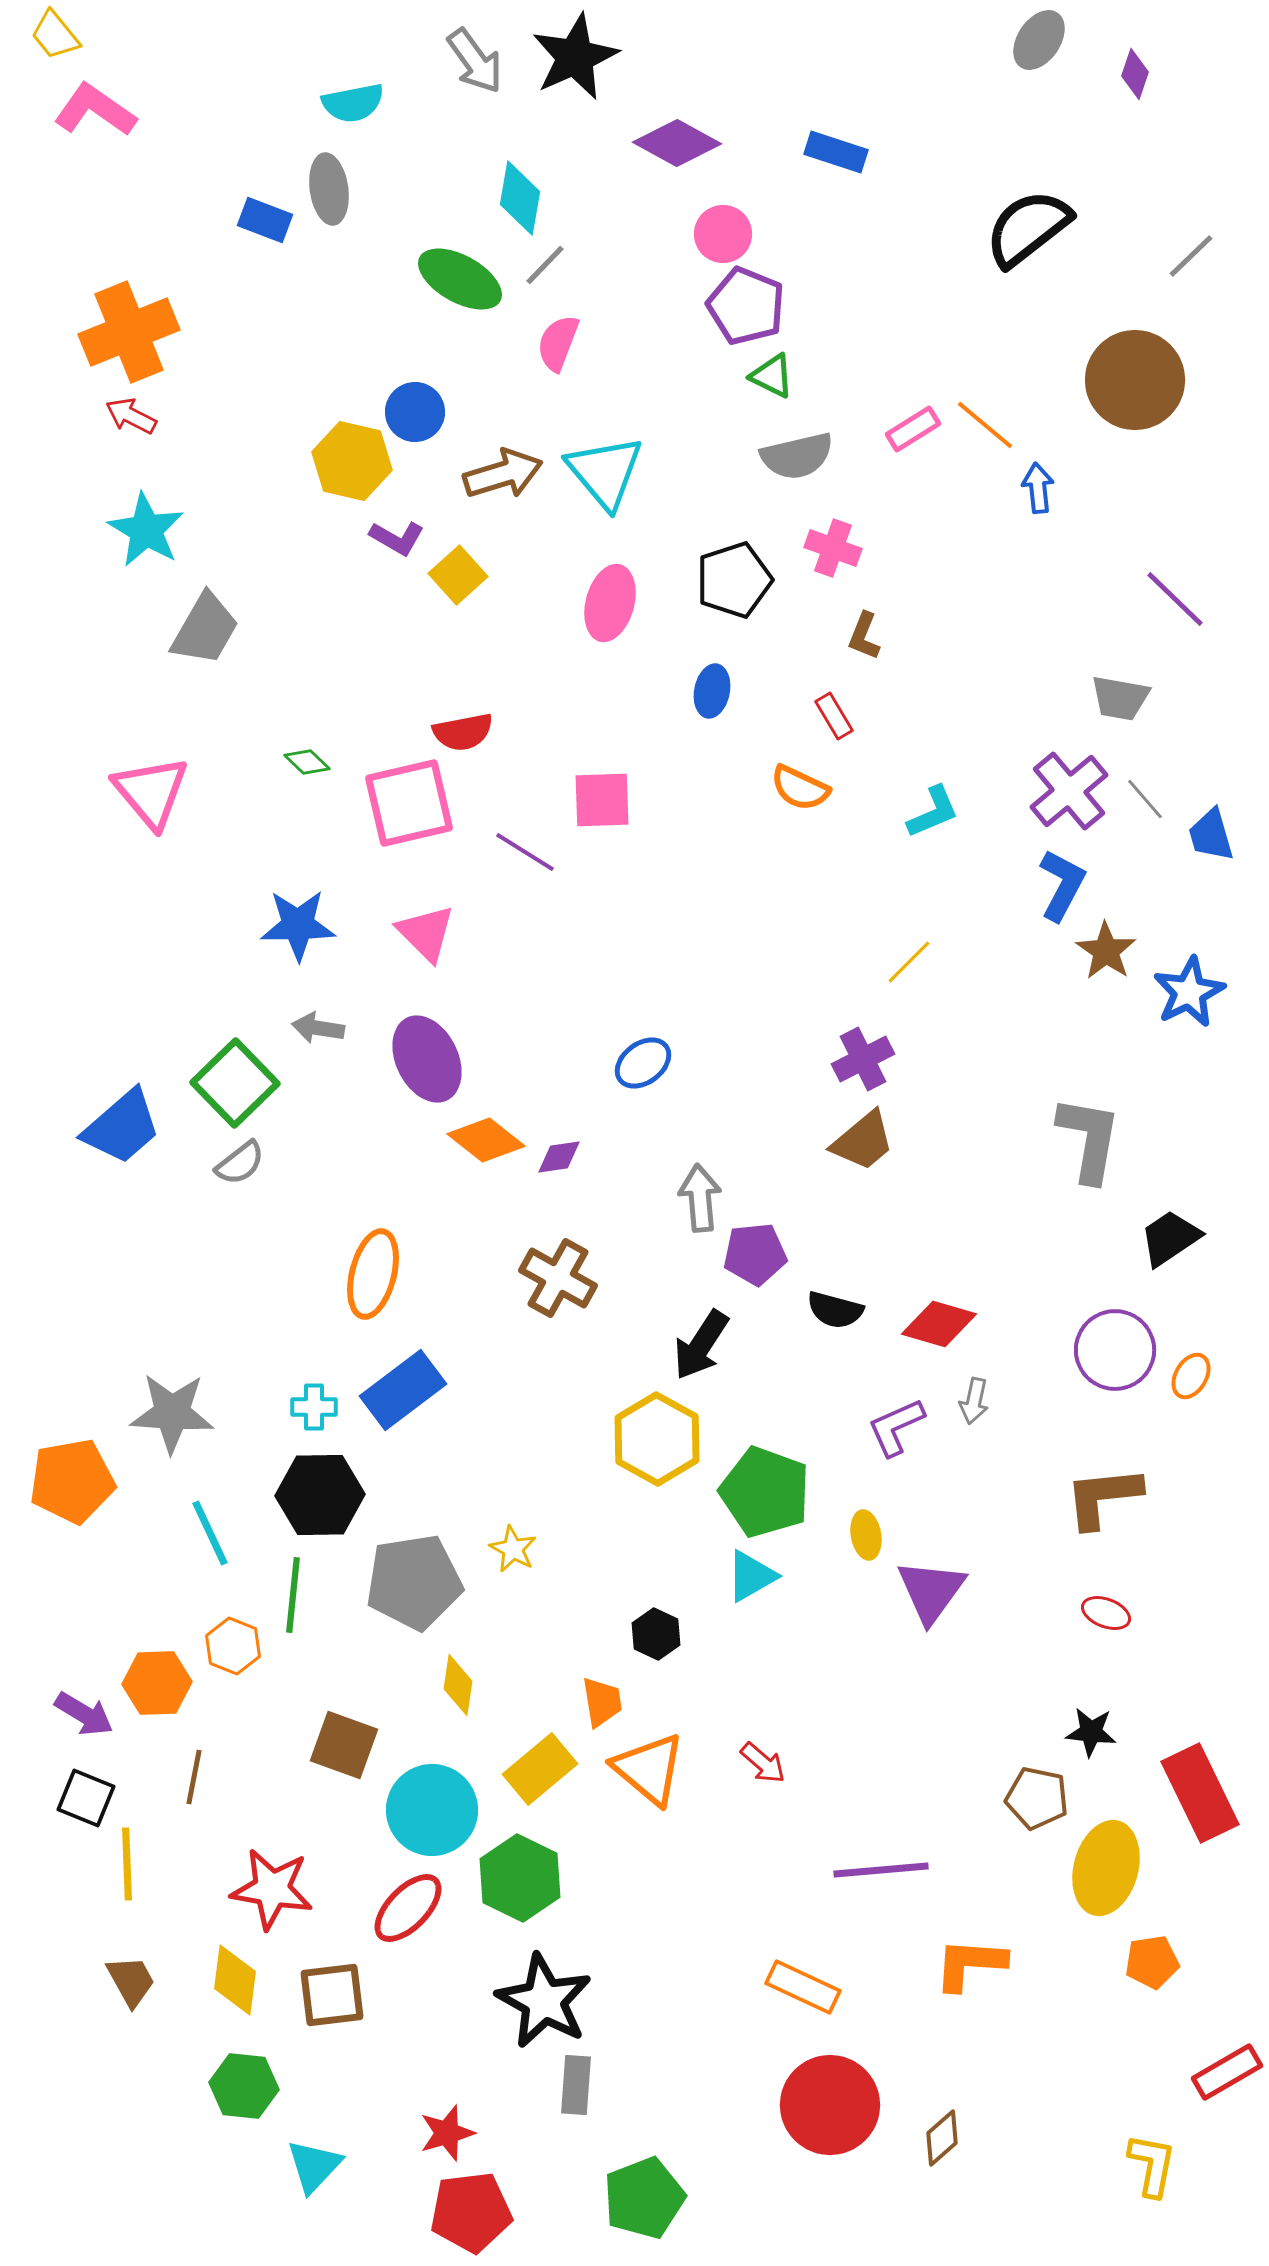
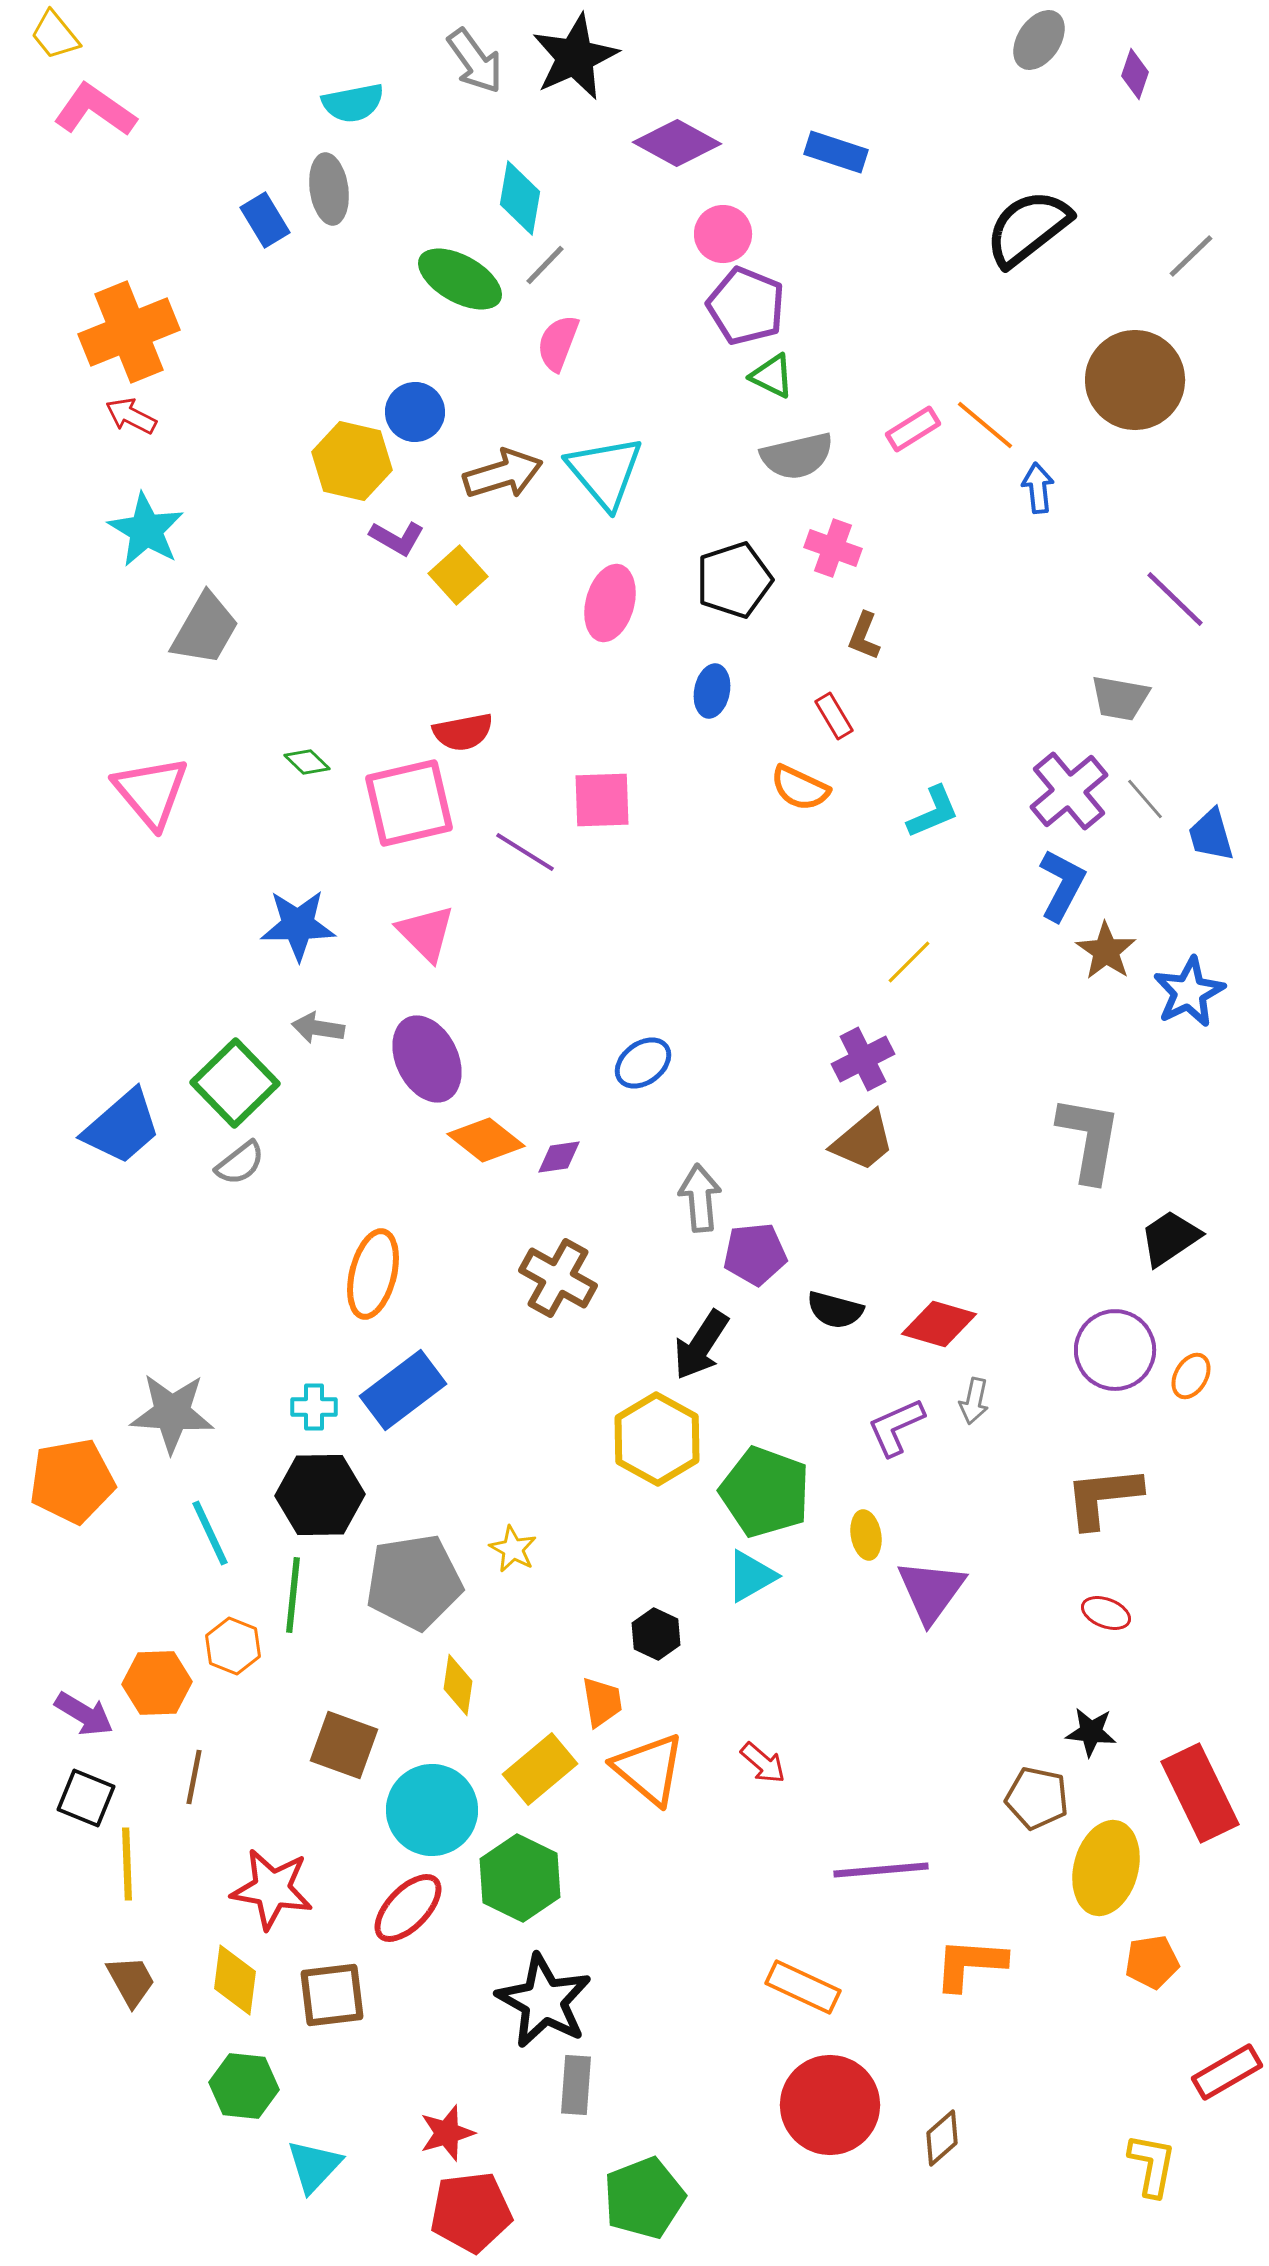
blue rectangle at (265, 220): rotated 38 degrees clockwise
